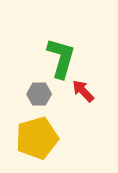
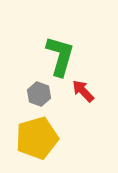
green L-shape: moved 1 px left, 2 px up
gray hexagon: rotated 20 degrees clockwise
